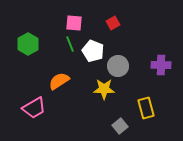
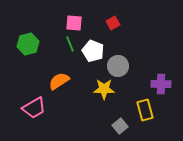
green hexagon: rotated 15 degrees clockwise
purple cross: moved 19 px down
yellow rectangle: moved 1 px left, 2 px down
